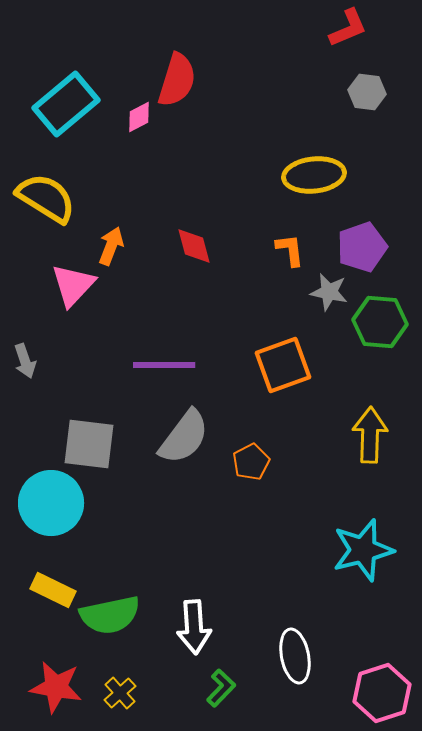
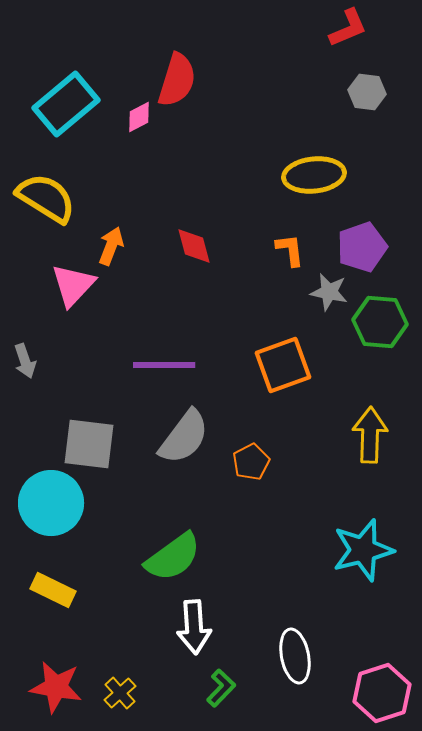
green semicircle: moved 63 px right, 58 px up; rotated 24 degrees counterclockwise
